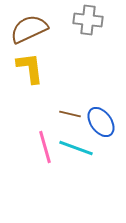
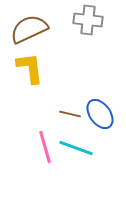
blue ellipse: moved 1 px left, 8 px up
